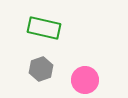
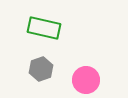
pink circle: moved 1 px right
